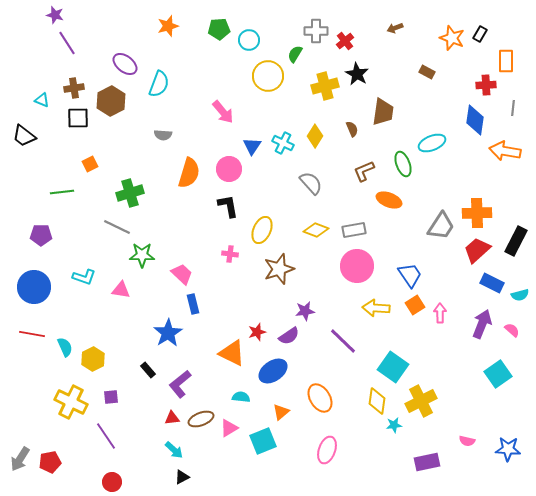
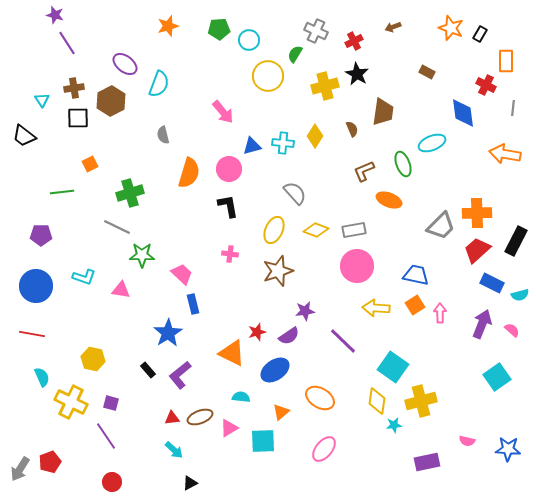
brown arrow at (395, 28): moved 2 px left, 1 px up
gray cross at (316, 31): rotated 25 degrees clockwise
orange star at (452, 38): moved 1 px left, 10 px up
red cross at (345, 41): moved 9 px right; rotated 12 degrees clockwise
red cross at (486, 85): rotated 30 degrees clockwise
cyan triangle at (42, 100): rotated 35 degrees clockwise
blue diamond at (475, 120): moved 12 px left, 7 px up; rotated 16 degrees counterclockwise
gray semicircle at (163, 135): rotated 72 degrees clockwise
cyan cross at (283, 143): rotated 20 degrees counterclockwise
blue triangle at (252, 146): rotated 42 degrees clockwise
orange arrow at (505, 151): moved 3 px down
gray semicircle at (311, 183): moved 16 px left, 10 px down
gray trapezoid at (441, 226): rotated 12 degrees clockwise
yellow ellipse at (262, 230): moved 12 px right
brown star at (279, 269): moved 1 px left, 2 px down
blue trapezoid at (410, 275): moved 6 px right; rotated 44 degrees counterclockwise
blue circle at (34, 287): moved 2 px right, 1 px up
cyan semicircle at (65, 347): moved 23 px left, 30 px down
yellow hexagon at (93, 359): rotated 20 degrees counterclockwise
blue ellipse at (273, 371): moved 2 px right, 1 px up
cyan square at (498, 374): moved 1 px left, 3 px down
purple L-shape at (180, 384): moved 9 px up
purple square at (111, 397): moved 6 px down; rotated 21 degrees clockwise
orange ellipse at (320, 398): rotated 28 degrees counterclockwise
yellow cross at (421, 401): rotated 12 degrees clockwise
brown ellipse at (201, 419): moved 1 px left, 2 px up
cyan square at (263, 441): rotated 20 degrees clockwise
pink ellipse at (327, 450): moved 3 px left, 1 px up; rotated 20 degrees clockwise
gray arrow at (20, 459): moved 10 px down
red pentagon at (50, 462): rotated 10 degrees counterclockwise
black triangle at (182, 477): moved 8 px right, 6 px down
